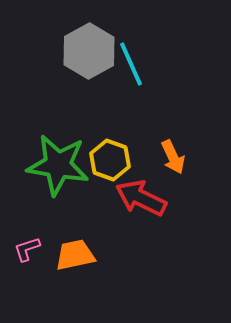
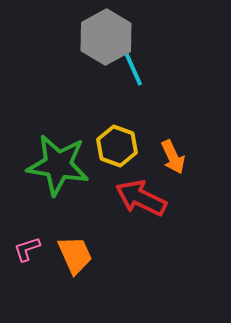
gray hexagon: moved 17 px right, 14 px up
yellow hexagon: moved 7 px right, 14 px up
orange trapezoid: rotated 78 degrees clockwise
